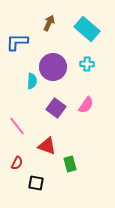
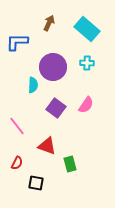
cyan cross: moved 1 px up
cyan semicircle: moved 1 px right, 4 px down
